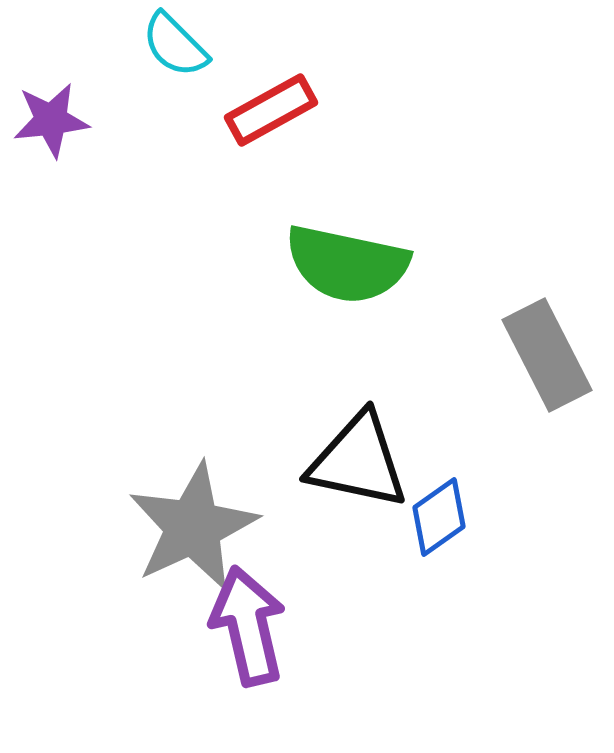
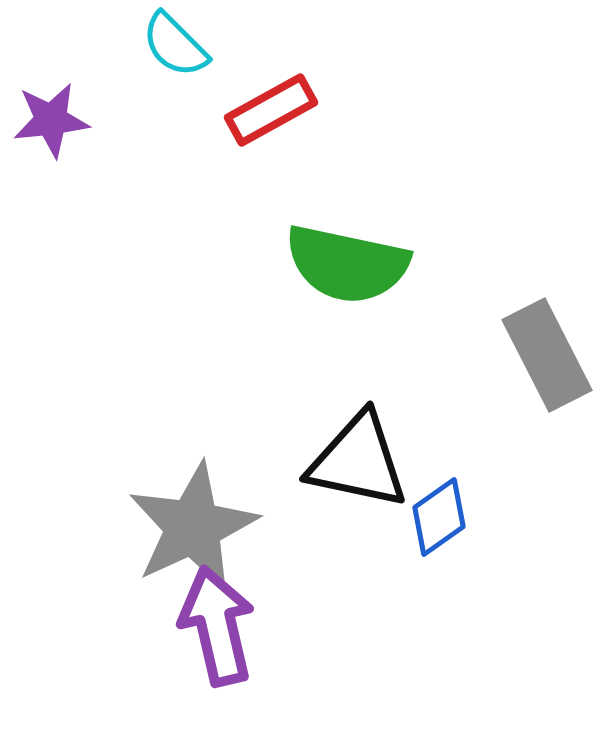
purple arrow: moved 31 px left
